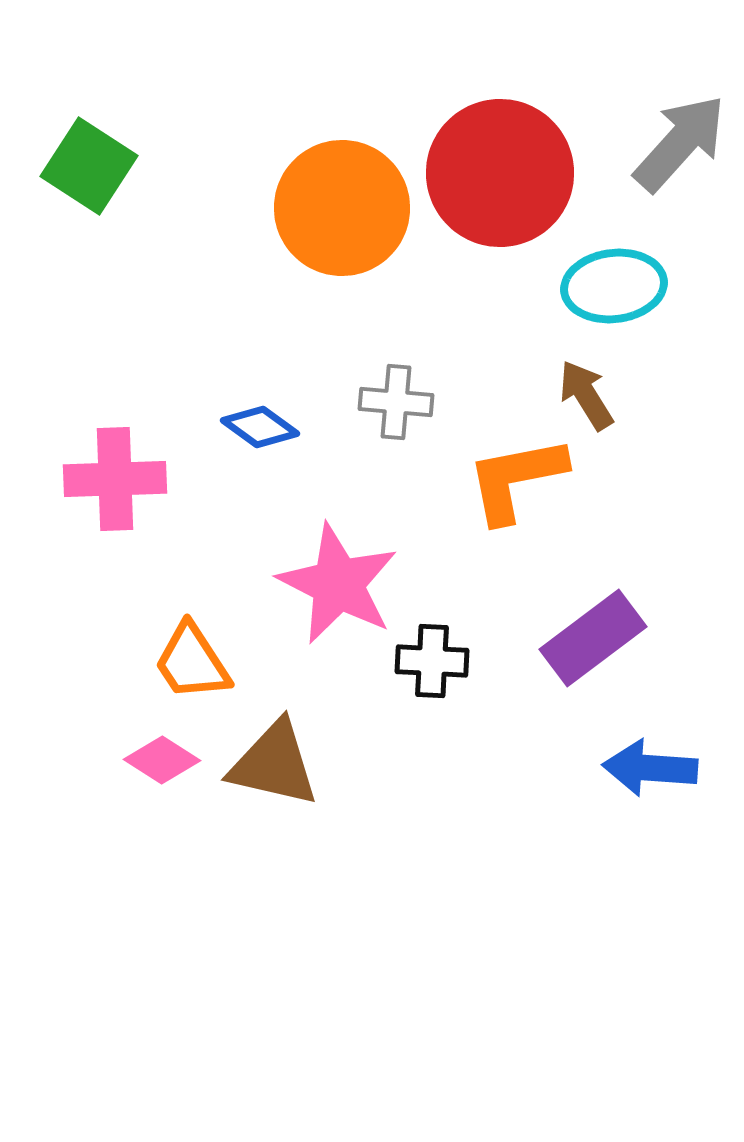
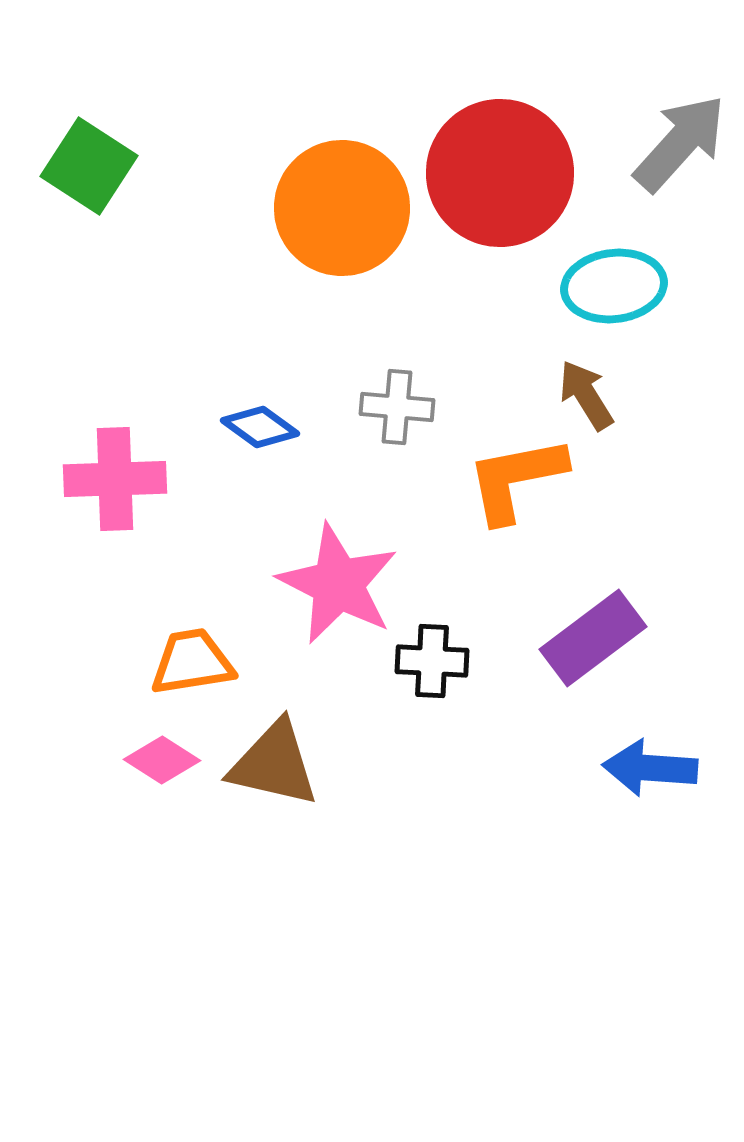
gray cross: moved 1 px right, 5 px down
orange trapezoid: rotated 114 degrees clockwise
